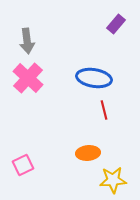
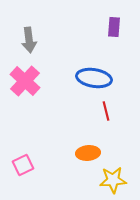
purple rectangle: moved 2 px left, 3 px down; rotated 36 degrees counterclockwise
gray arrow: moved 2 px right, 1 px up
pink cross: moved 3 px left, 3 px down
red line: moved 2 px right, 1 px down
